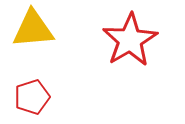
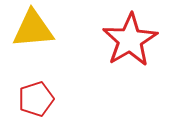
red pentagon: moved 4 px right, 2 px down
